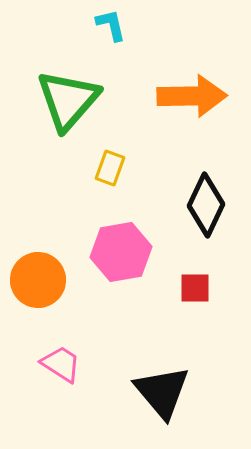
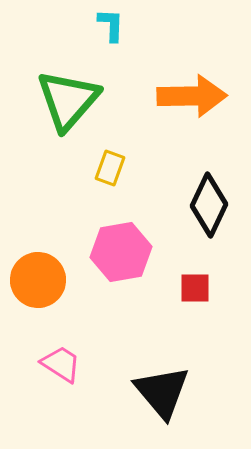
cyan L-shape: rotated 15 degrees clockwise
black diamond: moved 3 px right
